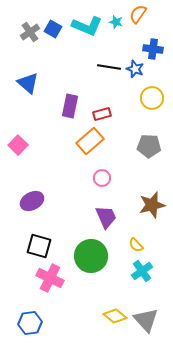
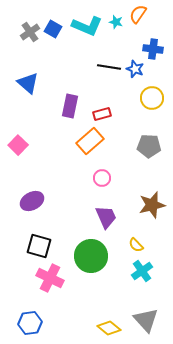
yellow diamond: moved 6 px left, 12 px down
